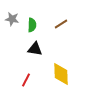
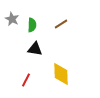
gray star: rotated 16 degrees clockwise
